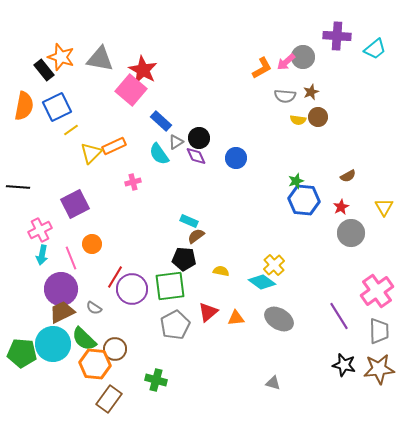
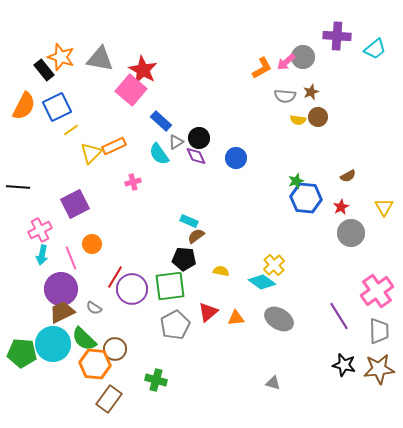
orange semicircle at (24, 106): rotated 16 degrees clockwise
blue hexagon at (304, 200): moved 2 px right, 2 px up
